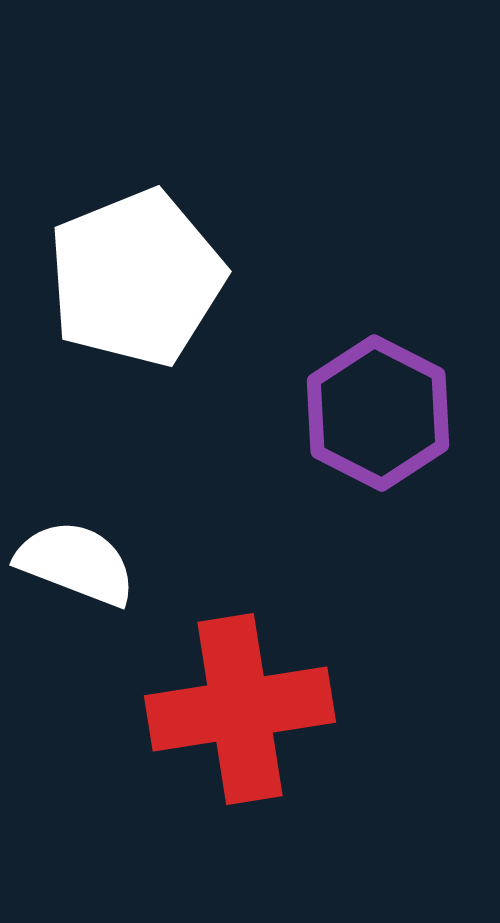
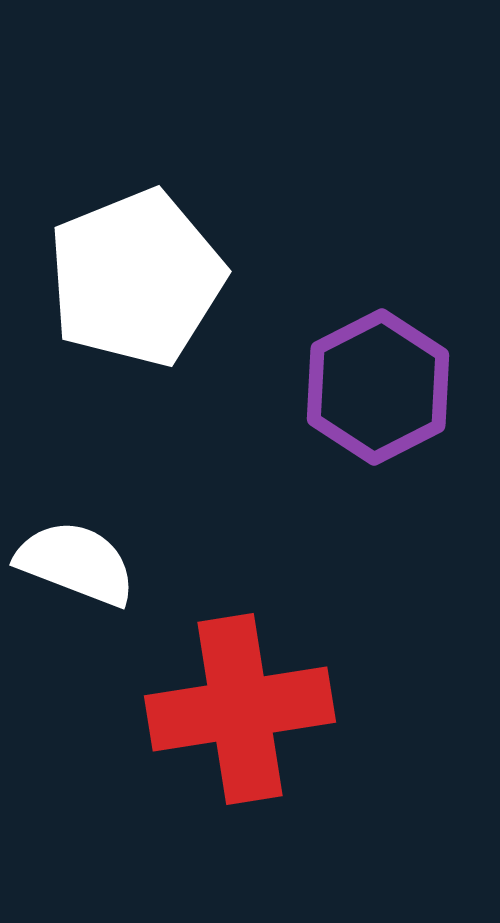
purple hexagon: moved 26 px up; rotated 6 degrees clockwise
